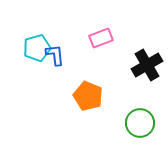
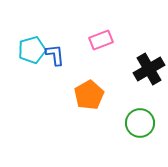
pink rectangle: moved 2 px down
cyan pentagon: moved 5 px left, 2 px down
black cross: moved 2 px right, 4 px down
orange pentagon: moved 1 px right, 1 px up; rotated 20 degrees clockwise
